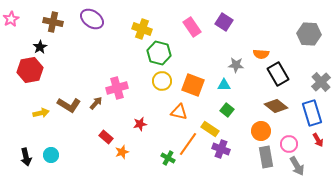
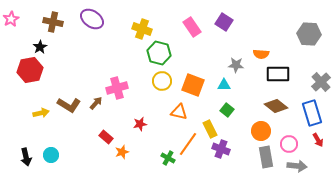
black rectangle: rotated 60 degrees counterclockwise
yellow rectangle: rotated 30 degrees clockwise
gray arrow: rotated 54 degrees counterclockwise
